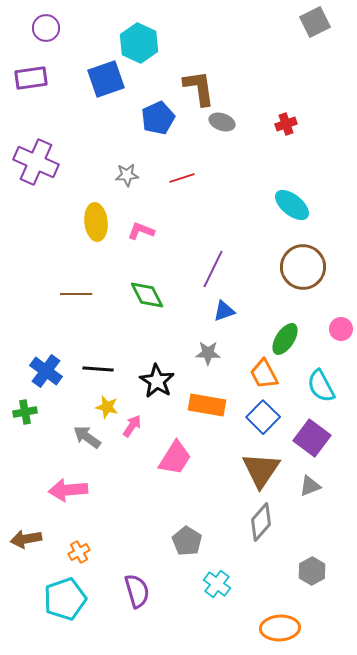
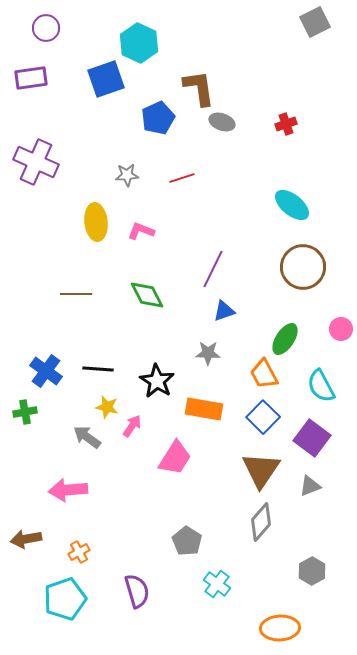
orange rectangle at (207, 405): moved 3 px left, 4 px down
